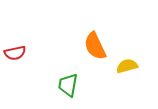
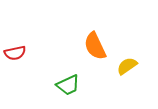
yellow semicircle: rotated 20 degrees counterclockwise
green trapezoid: rotated 125 degrees counterclockwise
